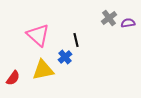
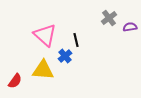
purple semicircle: moved 2 px right, 4 px down
pink triangle: moved 7 px right
blue cross: moved 1 px up
yellow triangle: rotated 15 degrees clockwise
red semicircle: moved 2 px right, 3 px down
